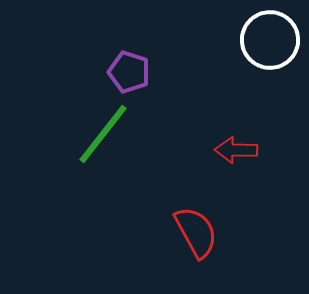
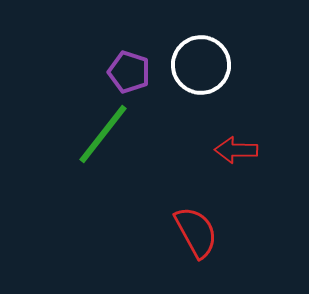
white circle: moved 69 px left, 25 px down
